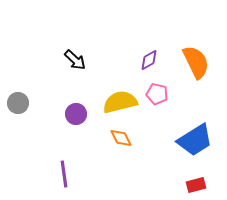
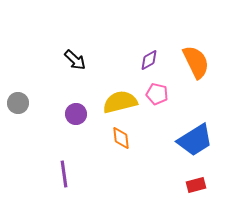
orange diamond: rotated 20 degrees clockwise
